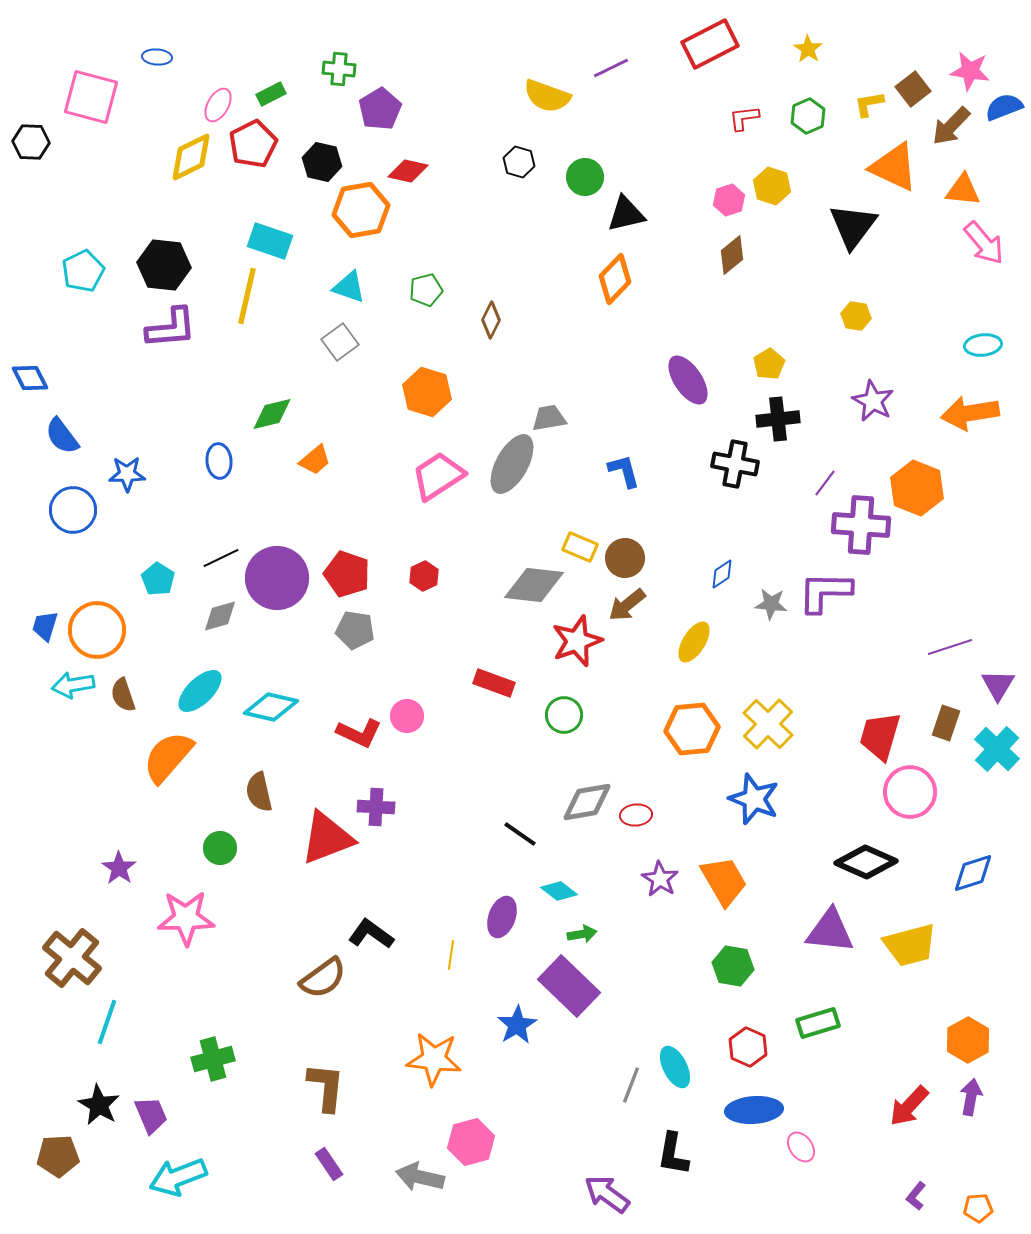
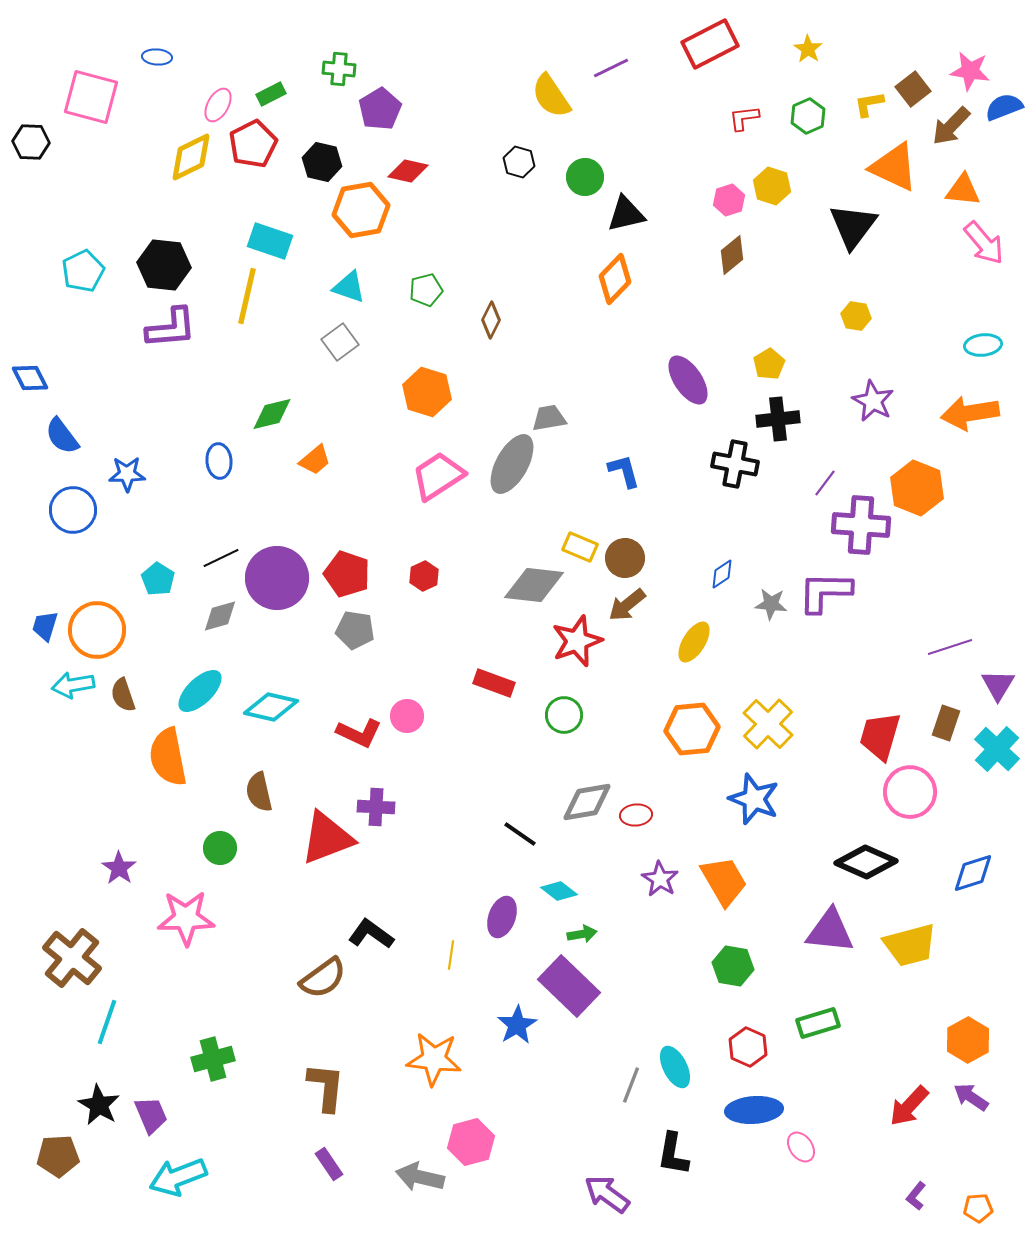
yellow semicircle at (547, 96): moved 4 px right; rotated 36 degrees clockwise
orange semicircle at (168, 757): rotated 52 degrees counterclockwise
purple arrow at (971, 1097): rotated 66 degrees counterclockwise
